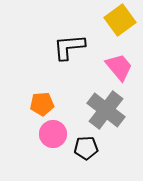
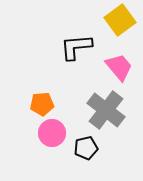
black L-shape: moved 7 px right
pink circle: moved 1 px left, 1 px up
black pentagon: rotated 10 degrees counterclockwise
